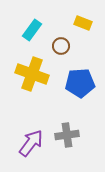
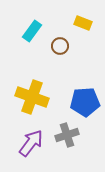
cyan rectangle: moved 1 px down
brown circle: moved 1 px left
yellow cross: moved 23 px down
blue pentagon: moved 5 px right, 19 px down
gray cross: rotated 10 degrees counterclockwise
